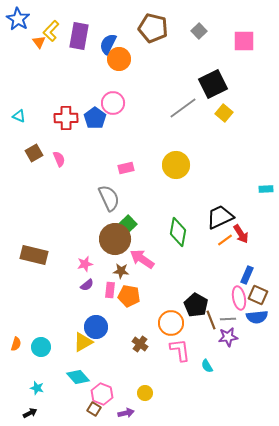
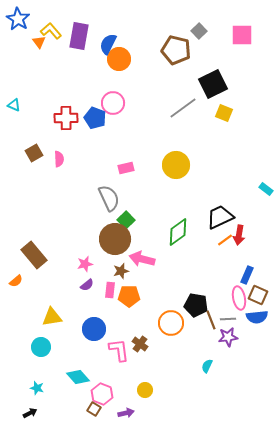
brown pentagon at (153, 28): moved 23 px right, 22 px down
yellow L-shape at (51, 31): rotated 95 degrees clockwise
pink square at (244, 41): moved 2 px left, 6 px up
yellow square at (224, 113): rotated 18 degrees counterclockwise
cyan triangle at (19, 116): moved 5 px left, 11 px up
blue pentagon at (95, 118): rotated 15 degrees counterclockwise
pink semicircle at (59, 159): rotated 21 degrees clockwise
cyan rectangle at (266, 189): rotated 40 degrees clockwise
green square at (128, 224): moved 2 px left, 4 px up
green diamond at (178, 232): rotated 44 degrees clockwise
red arrow at (241, 234): moved 2 px left, 1 px down; rotated 42 degrees clockwise
brown rectangle at (34, 255): rotated 36 degrees clockwise
pink arrow at (142, 259): rotated 20 degrees counterclockwise
brown star at (121, 271): rotated 21 degrees counterclockwise
orange pentagon at (129, 296): rotated 10 degrees counterclockwise
black pentagon at (196, 305): rotated 20 degrees counterclockwise
blue circle at (96, 327): moved 2 px left, 2 px down
yellow triangle at (83, 342): moved 31 px left, 25 px up; rotated 20 degrees clockwise
orange semicircle at (16, 344): moved 63 px up; rotated 32 degrees clockwise
pink L-shape at (180, 350): moved 61 px left
cyan semicircle at (207, 366): rotated 56 degrees clockwise
yellow circle at (145, 393): moved 3 px up
